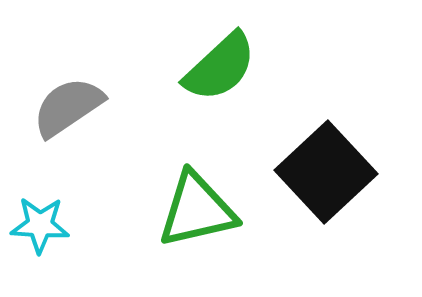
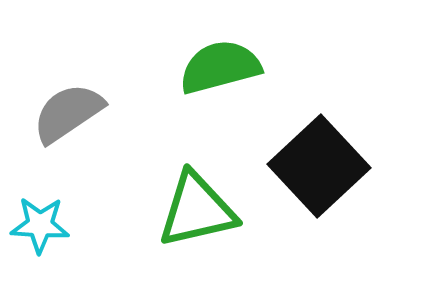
green semicircle: rotated 152 degrees counterclockwise
gray semicircle: moved 6 px down
black square: moved 7 px left, 6 px up
